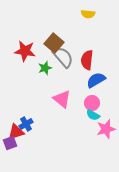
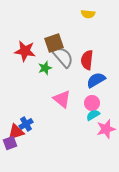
brown square: rotated 30 degrees clockwise
cyan semicircle: rotated 120 degrees clockwise
